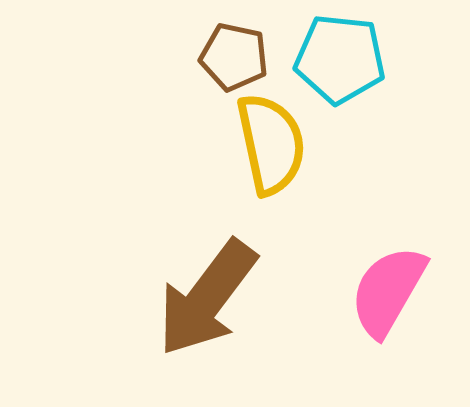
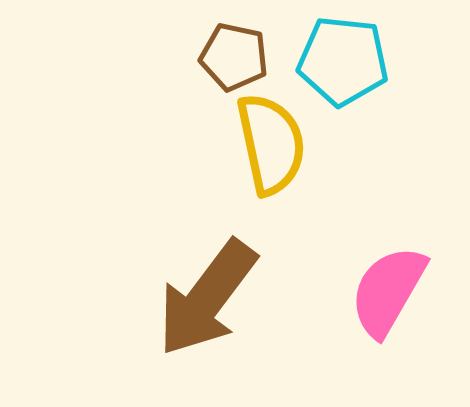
cyan pentagon: moved 3 px right, 2 px down
